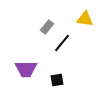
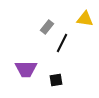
black line: rotated 12 degrees counterclockwise
black square: moved 1 px left
